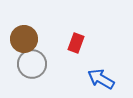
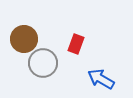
red rectangle: moved 1 px down
gray circle: moved 11 px right, 1 px up
